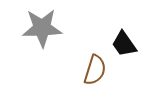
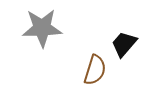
black trapezoid: rotated 76 degrees clockwise
